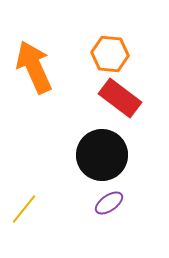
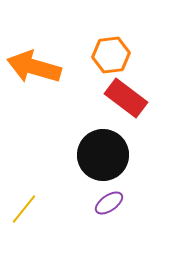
orange hexagon: moved 1 px right, 1 px down; rotated 12 degrees counterclockwise
orange arrow: rotated 50 degrees counterclockwise
red rectangle: moved 6 px right
black circle: moved 1 px right
